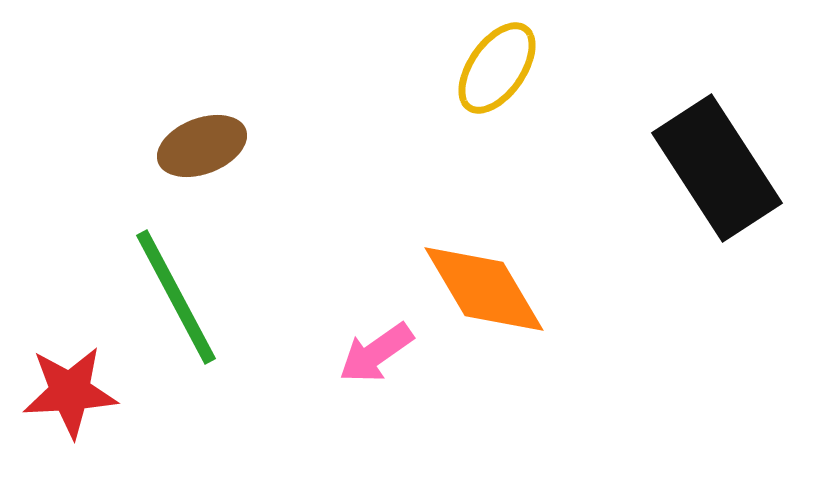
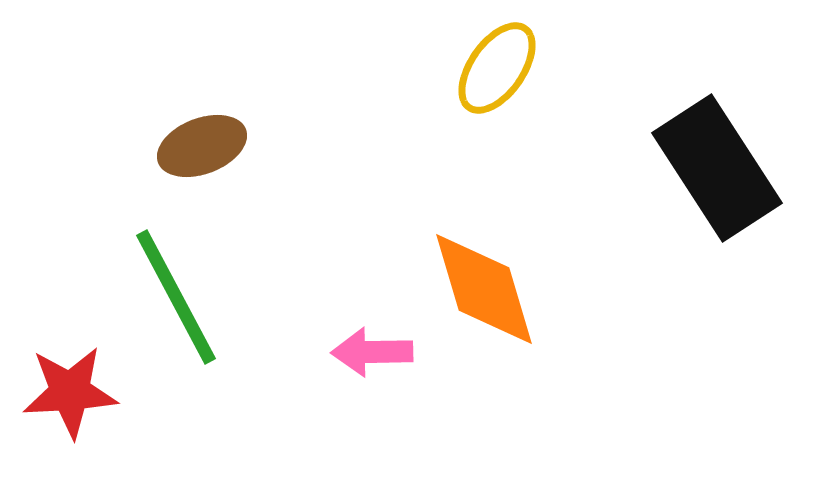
orange diamond: rotated 14 degrees clockwise
pink arrow: moved 4 px left, 1 px up; rotated 34 degrees clockwise
